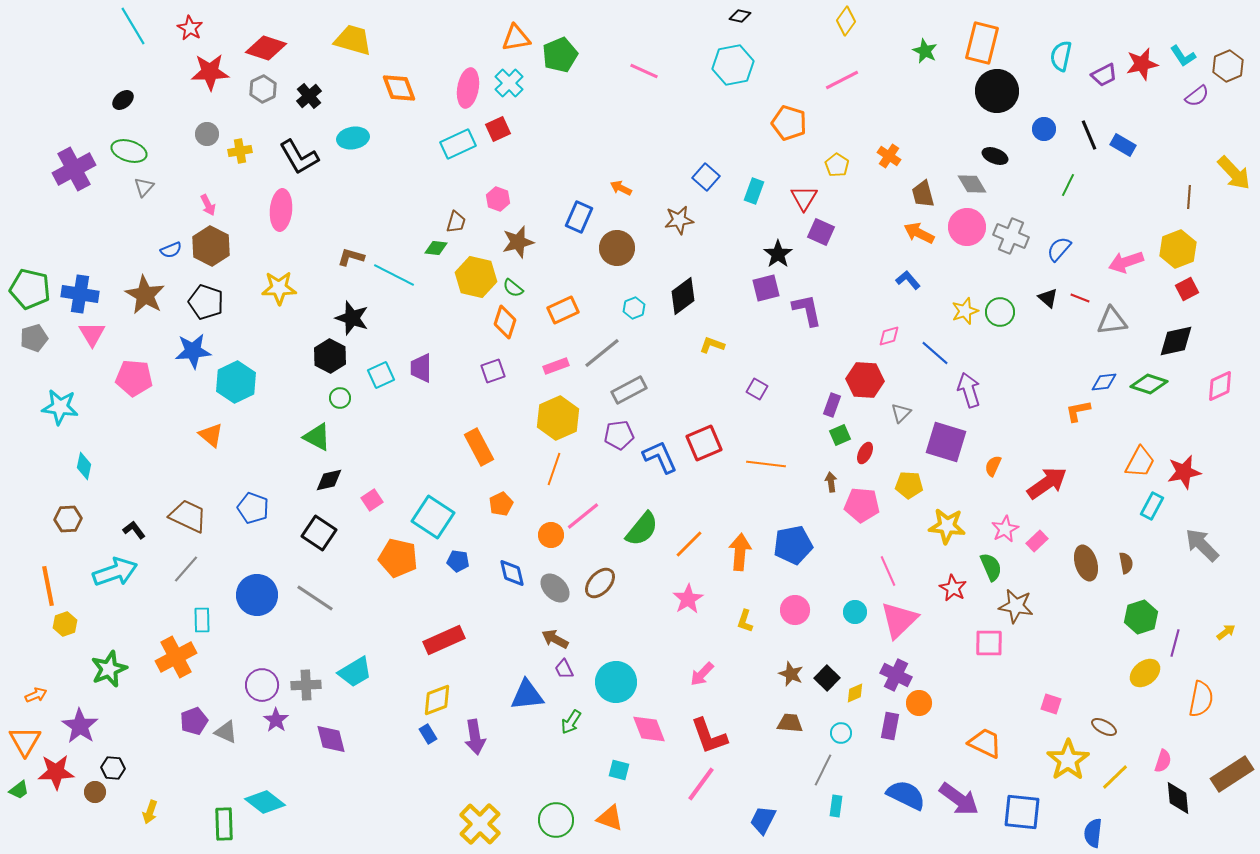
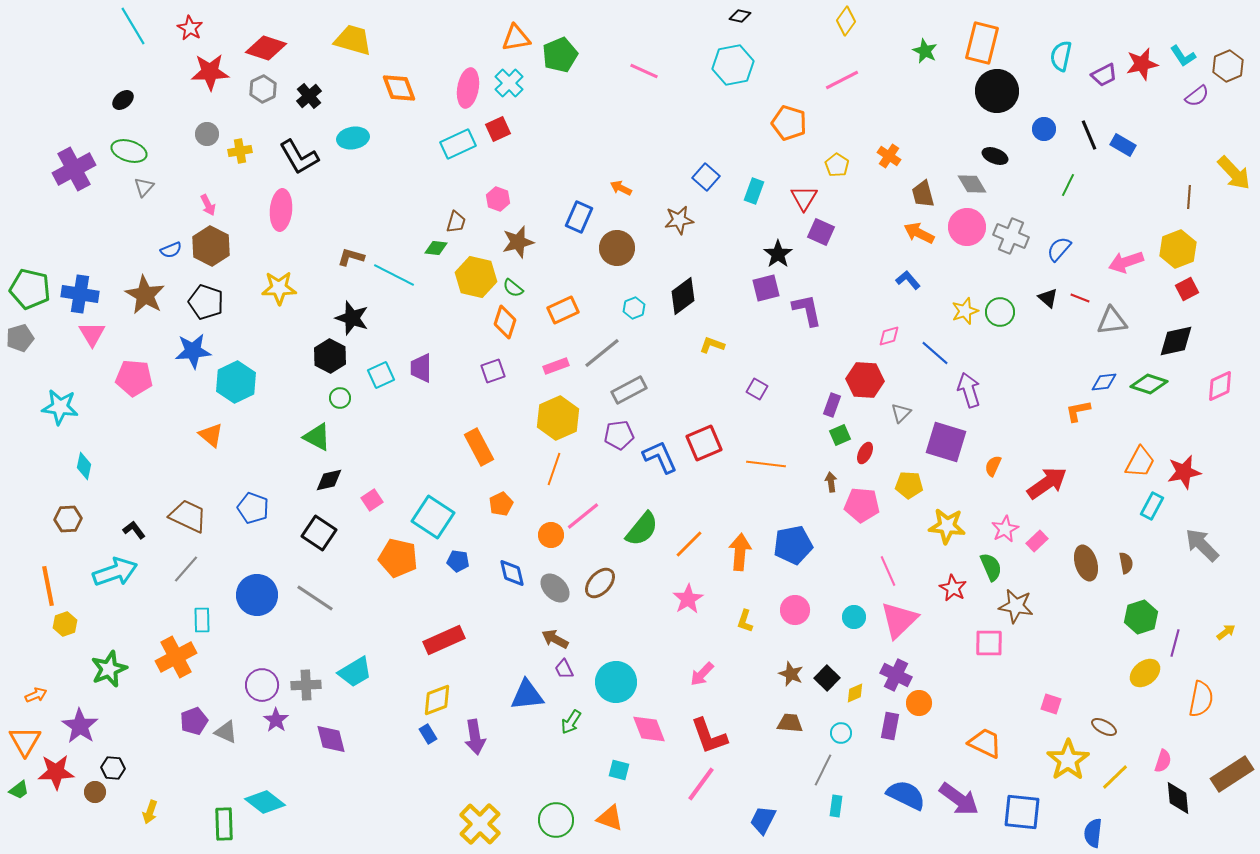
gray pentagon at (34, 338): moved 14 px left
cyan circle at (855, 612): moved 1 px left, 5 px down
